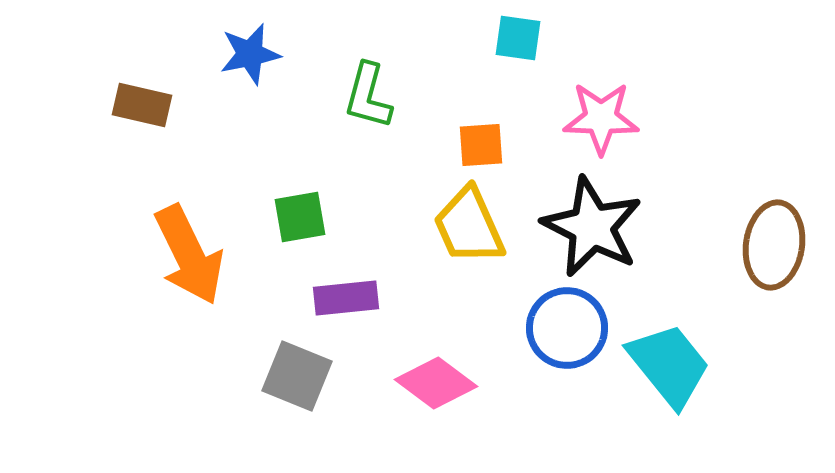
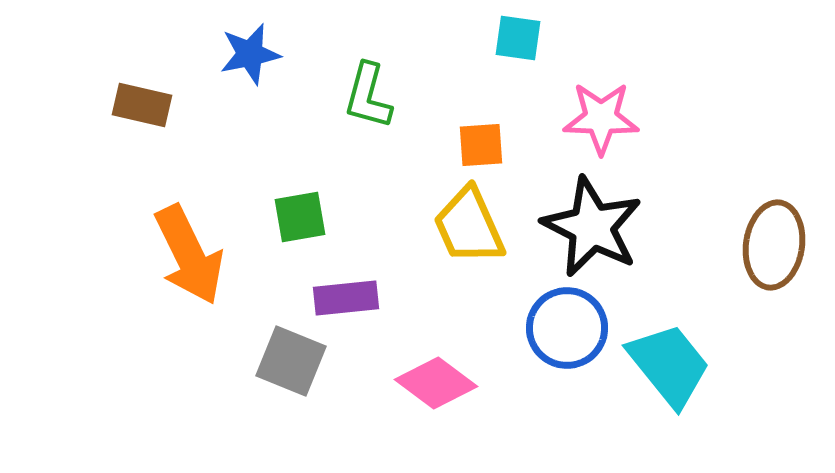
gray square: moved 6 px left, 15 px up
